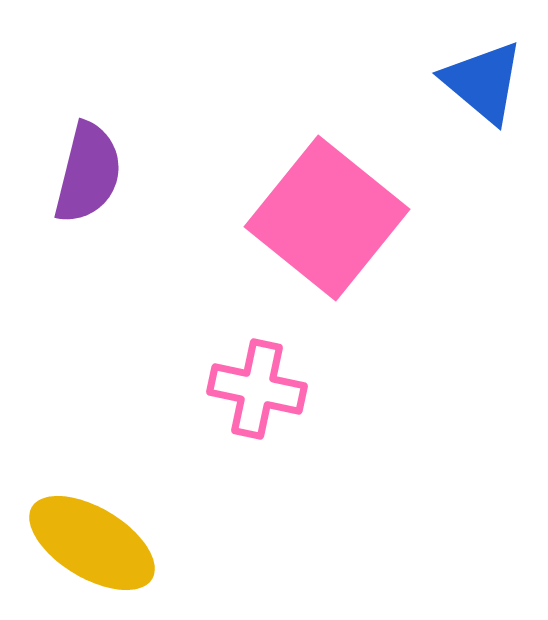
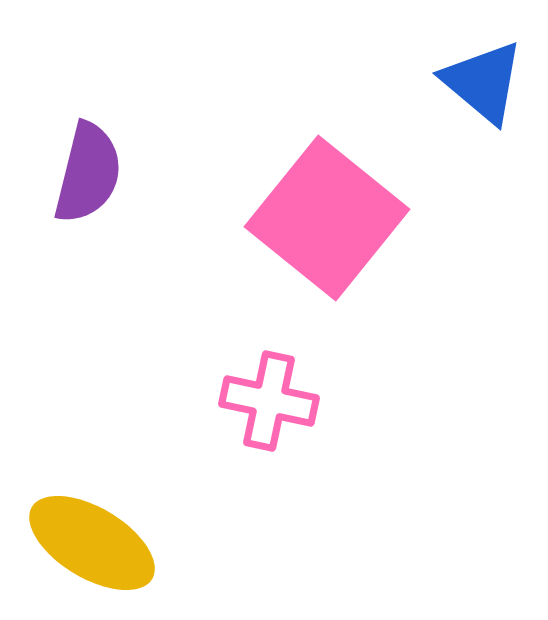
pink cross: moved 12 px right, 12 px down
